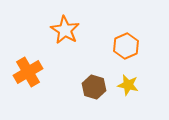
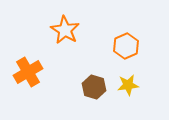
yellow star: rotated 20 degrees counterclockwise
